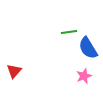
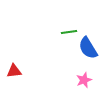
red triangle: rotated 42 degrees clockwise
pink star: moved 4 px down
